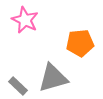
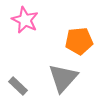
orange pentagon: moved 1 px left, 2 px up
gray triangle: moved 10 px right; rotated 32 degrees counterclockwise
